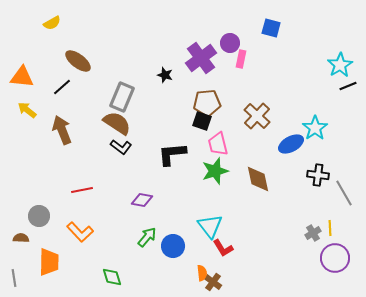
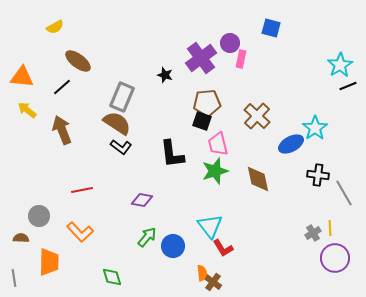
yellow semicircle at (52, 23): moved 3 px right, 4 px down
black L-shape at (172, 154): rotated 92 degrees counterclockwise
